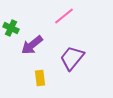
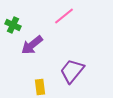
green cross: moved 2 px right, 3 px up
purple trapezoid: moved 13 px down
yellow rectangle: moved 9 px down
